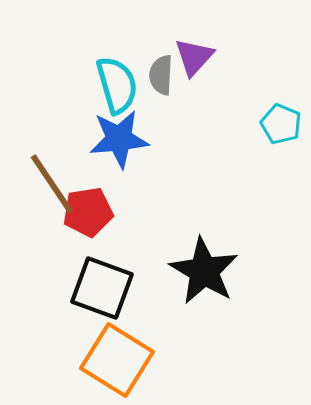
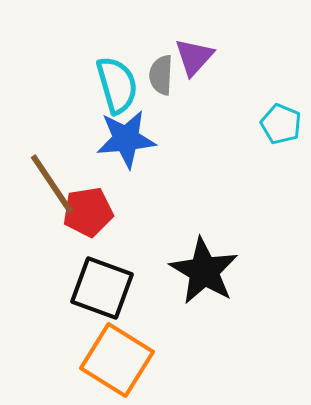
blue star: moved 7 px right
